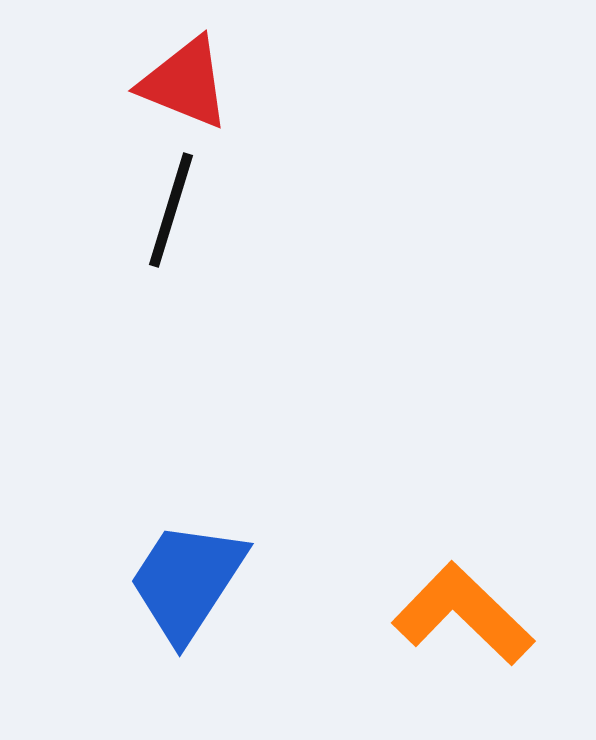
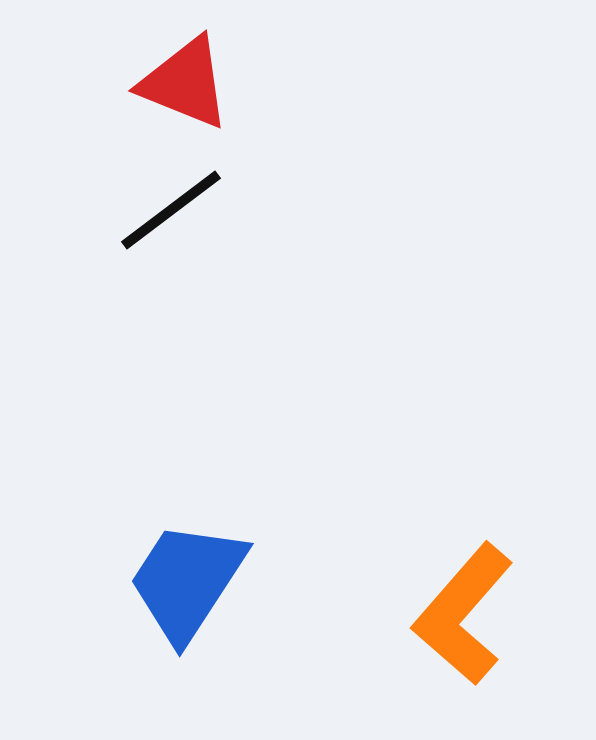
black line: rotated 36 degrees clockwise
orange L-shape: rotated 93 degrees counterclockwise
